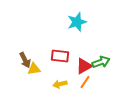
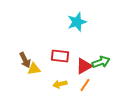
orange line: moved 3 px down
